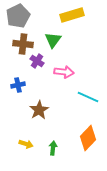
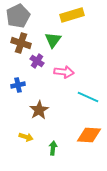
brown cross: moved 2 px left, 1 px up; rotated 12 degrees clockwise
orange diamond: moved 1 px right, 3 px up; rotated 50 degrees clockwise
yellow arrow: moved 7 px up
